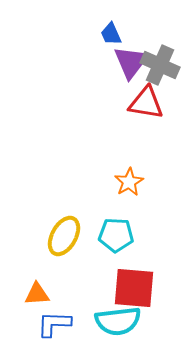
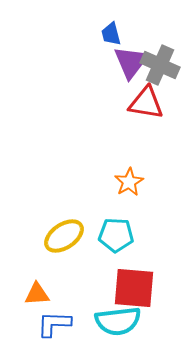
blue trapezoid: rotated 10 degrees clockwise
yellow ellipse: rotated 27 degrees clockwise
